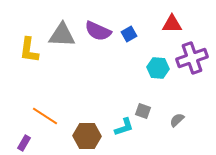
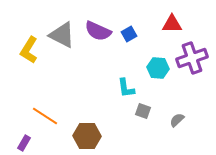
gray triangle: rotated 24 degrees clockwise
yellow L-shape: rotated 24 degrees clockwise
cyan L-shape: moved 2 px right, 39 px up; rotated 100 degrees clockwise
